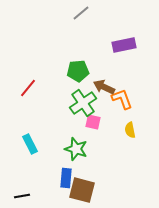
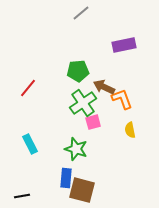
pink square: rotated 28 degrees counterclockwise
